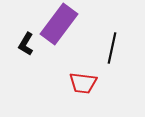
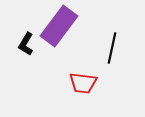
purple rectangle: moved 2 px down
